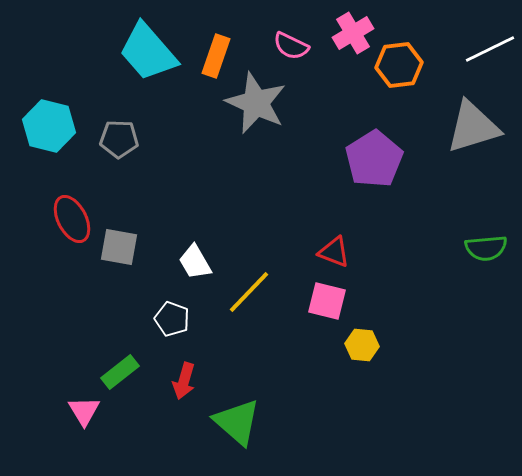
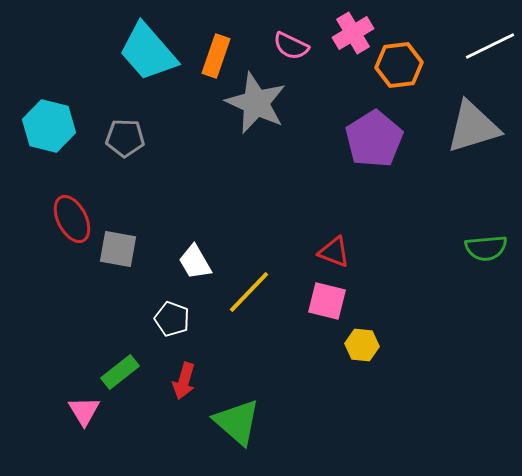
white line: moved 3 px up
gray pentagon: moved 6 px right, 1 px up
purple pentagon: moved 20 px up
gray square: moved 1 px left, 2 px down
